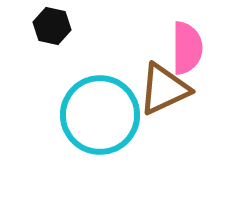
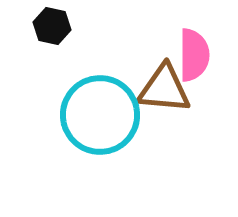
pink semicircle: moved 7 px right, 7 px down
brown triangle: rotated 30 degrees clockwise
